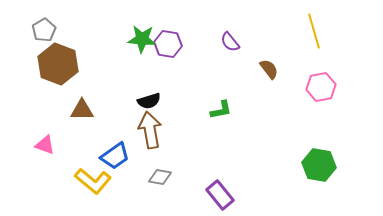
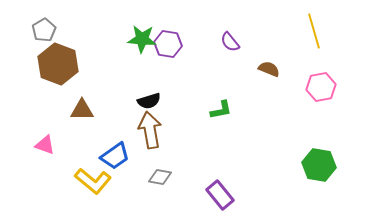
brown semicircle: rotated 30 degrees counterclockwise
